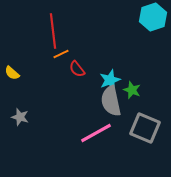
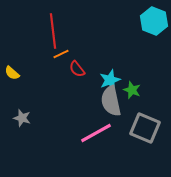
cyan hexagon: moved 1 px right, 4 px down; rotated 20 degrees counterclockwise
gray star: moved 2 px right, 1 px down
